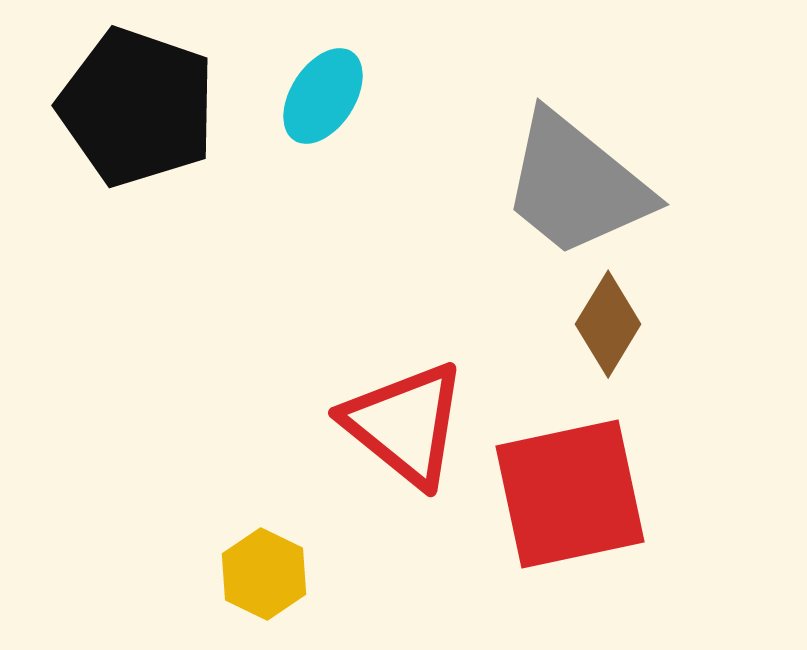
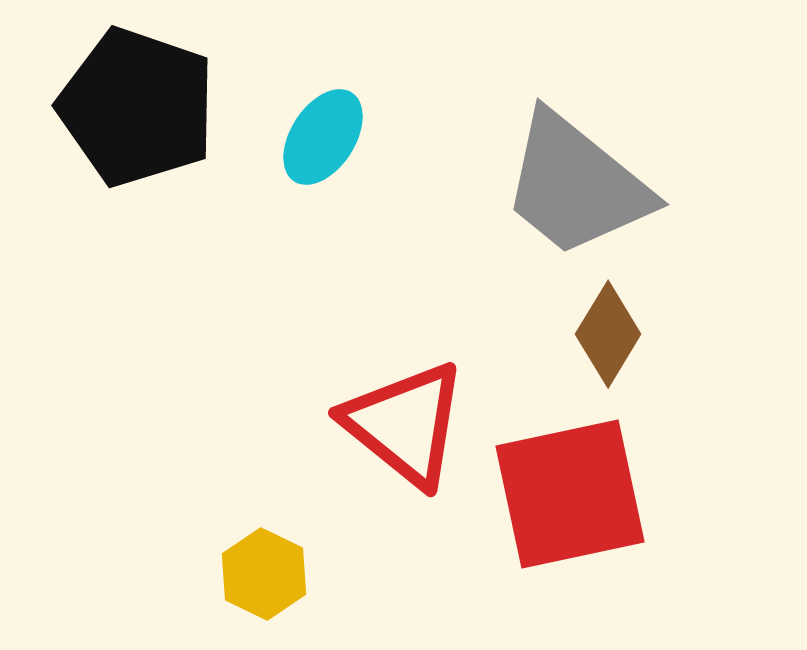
cyan ellipse: moved 41 px down
brown diamond: moved 10 px down
